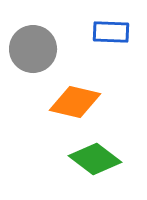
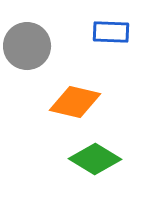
gray circle: moved 6 px left, 3 px up
green diamond: rotated 6 degrees counterclockwise
